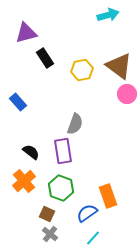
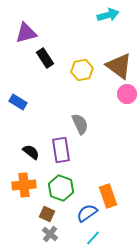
blue rectangle: rotated 18 degrees counterclockwise
gray semicircle: moved 5 px right; rotated 45 degrees counterclockwise
purple rectangle: moved 2 px left, 1 px up
orange cross: moved 4 px down; rotated 35 degrees clockwise
